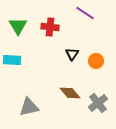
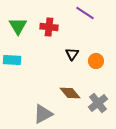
red cross: moved 1 px left
gray triangle: moved 14 px right, 7 px down; rotated 15 degrees counterclockwise
